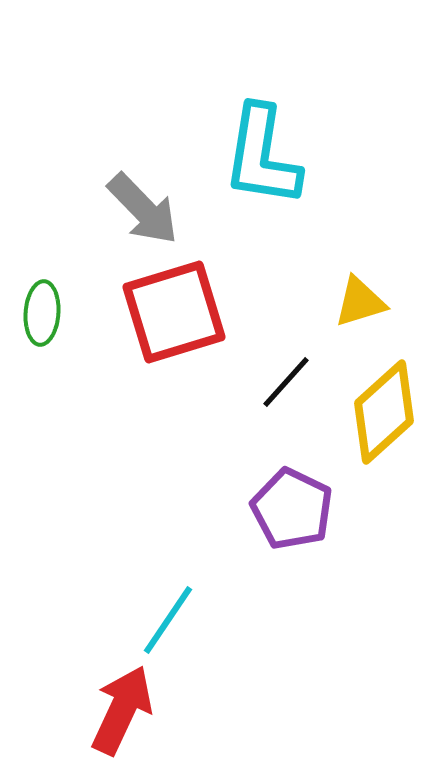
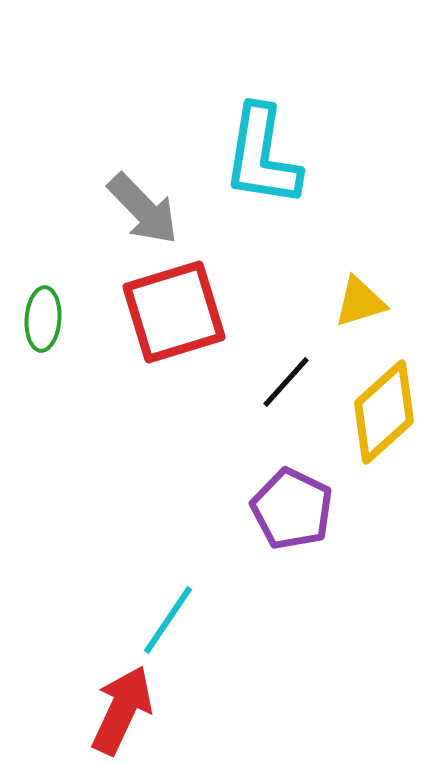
green ellipse: moved 1 px right, 6 px down
